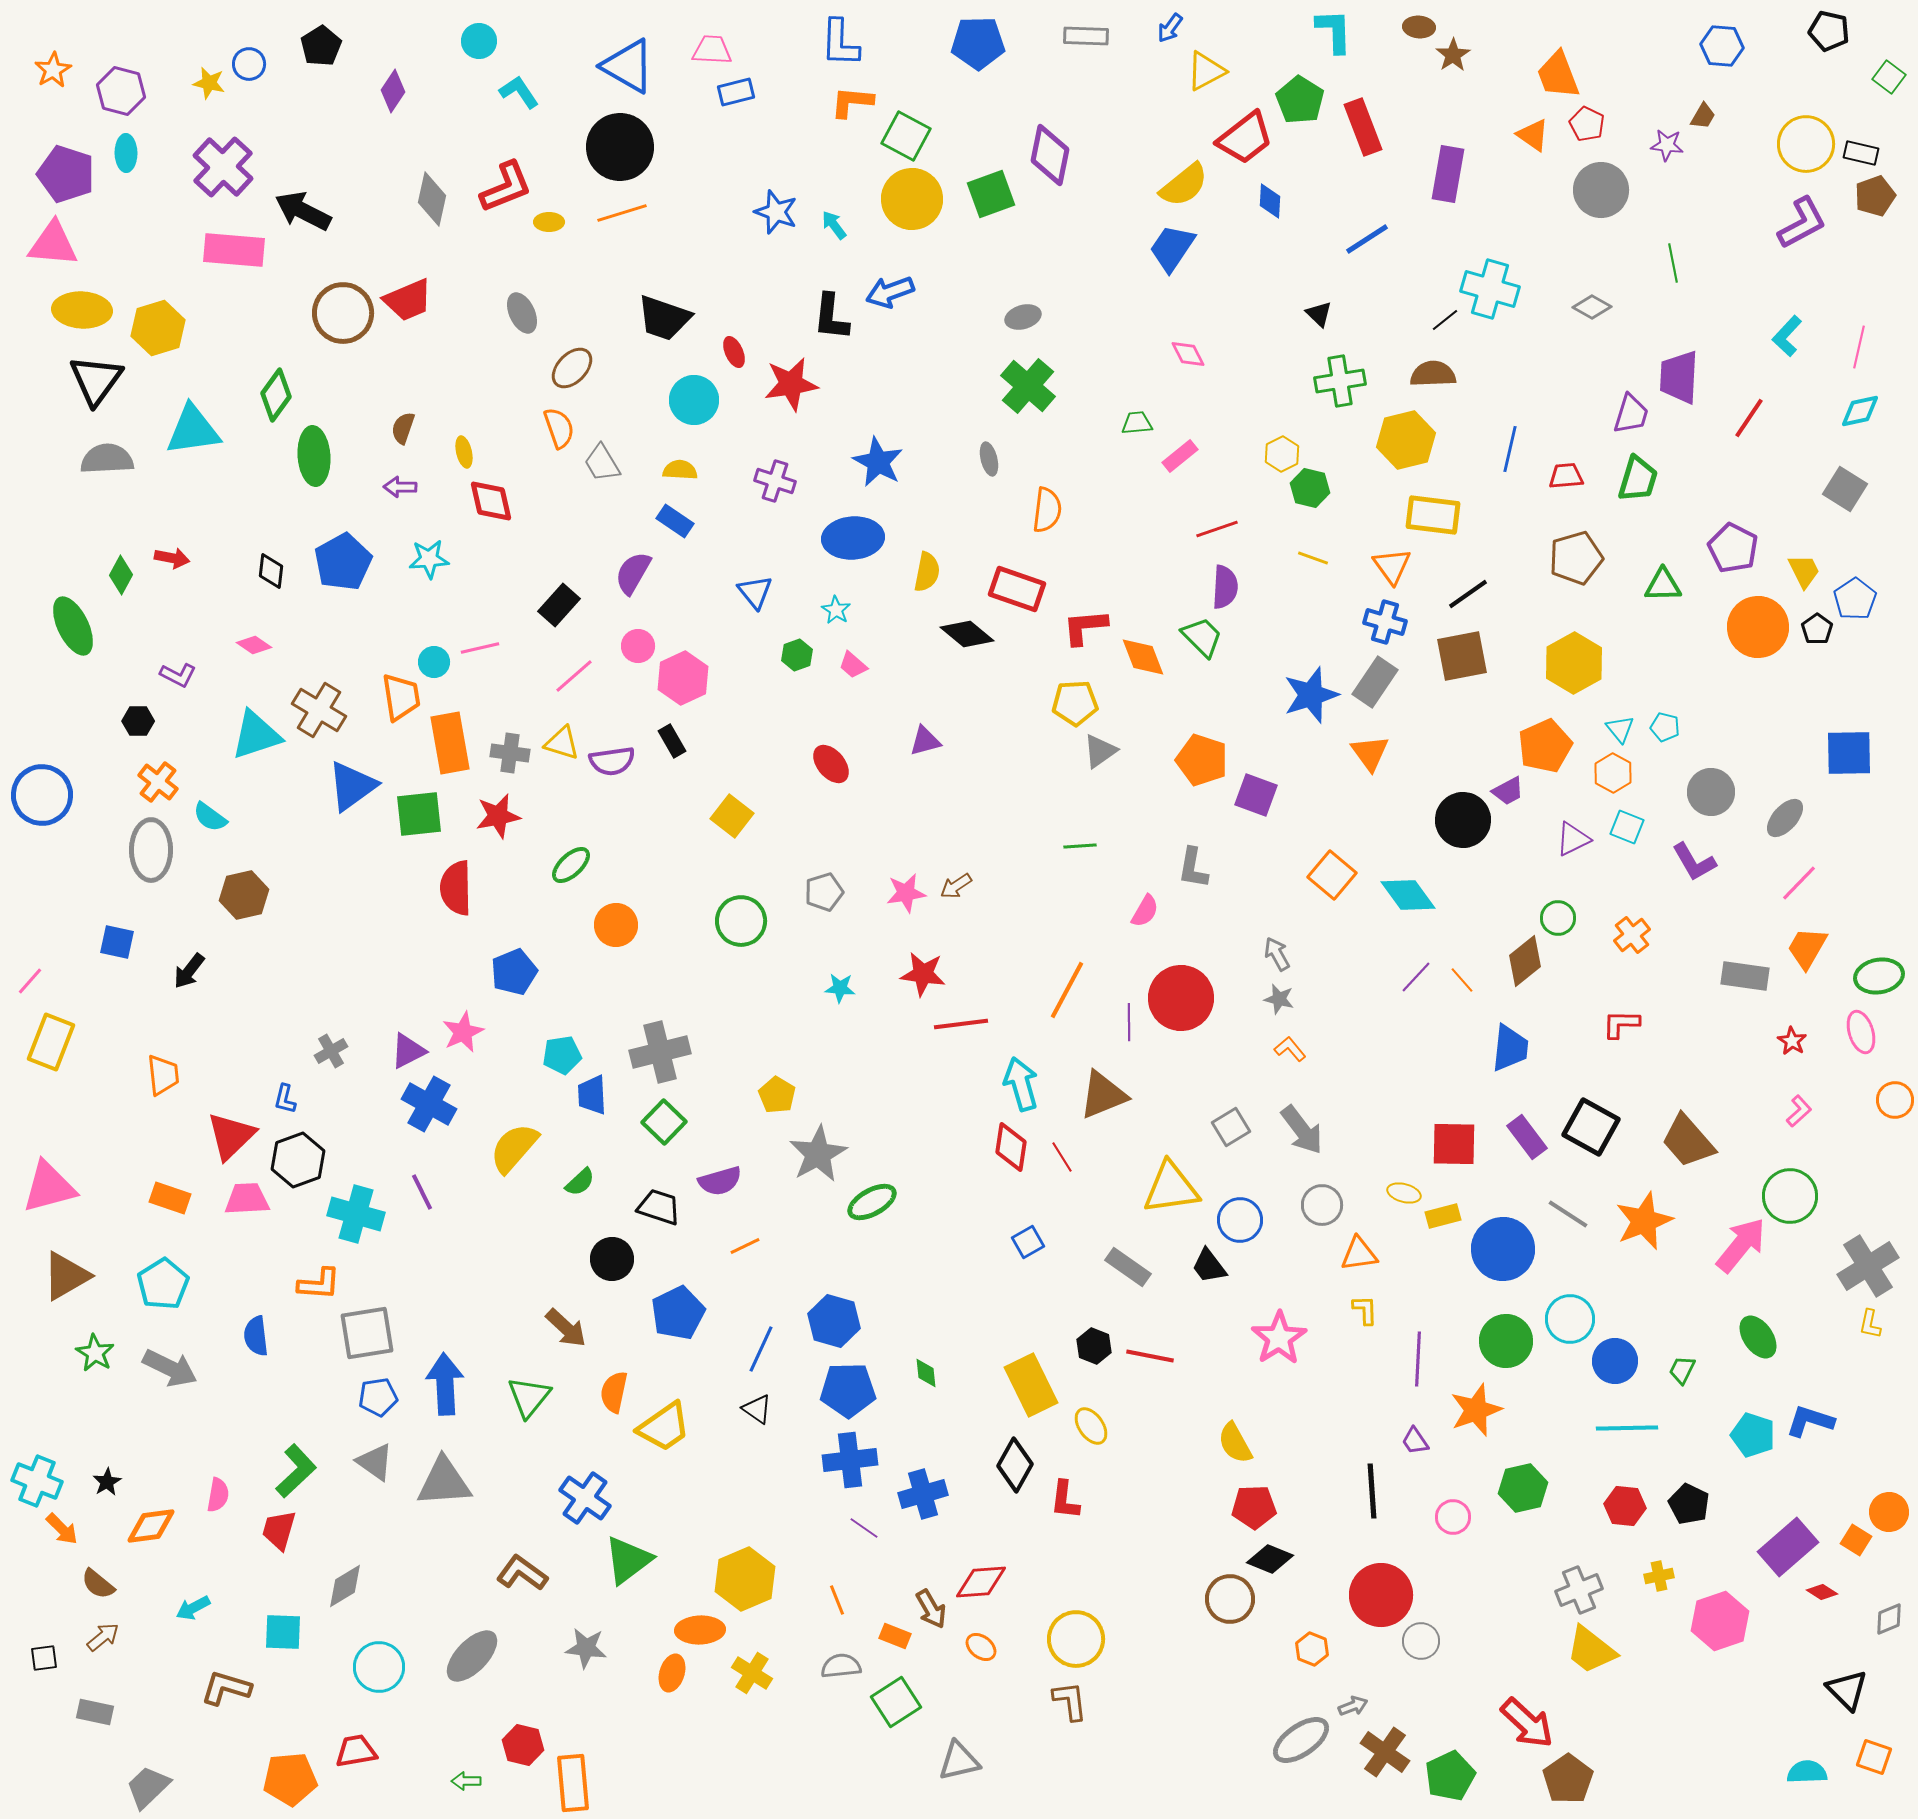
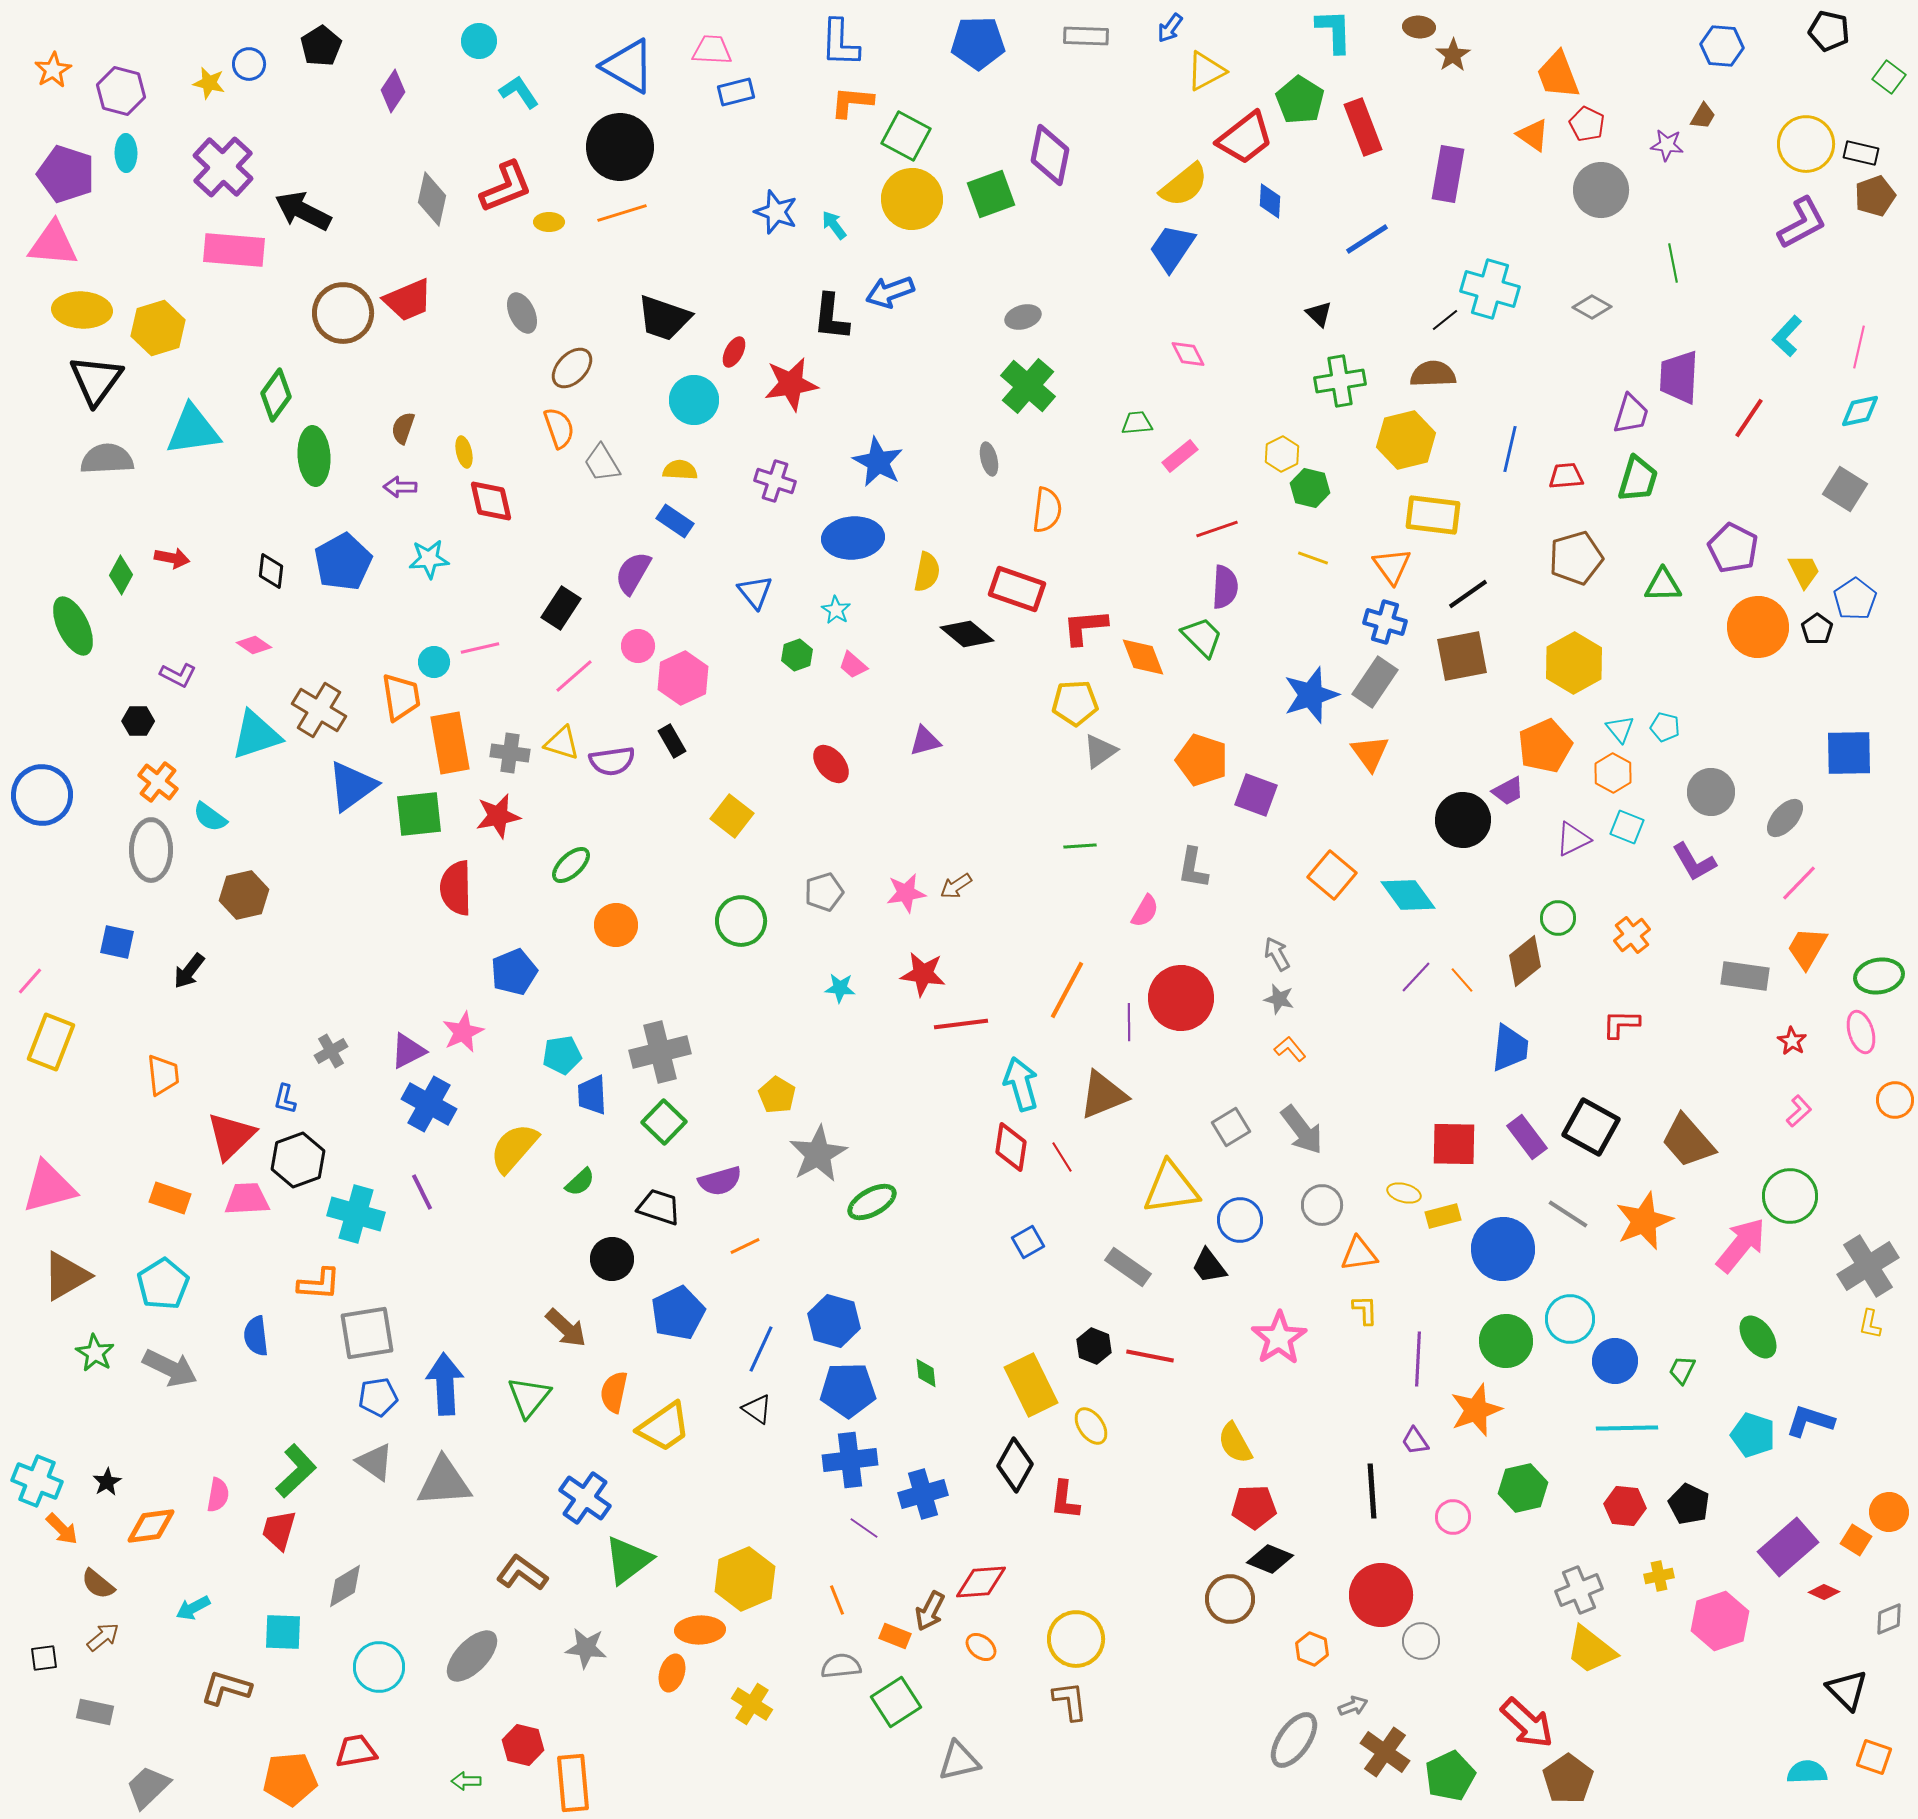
red ellipse at (734, 352): rotated 52 degrees clockwise
black rectangle at (559, 605): moved 2 px right, 3 px down; rotated 9 degrees counterclockwise
red diamond at (1822, 1592): moved 2 px right; rotated 8 degrees counterclockwise
brown arrow at (931, 1609): moved 1 px left, 2 px down; rotated 57 degrees clockwise
yellow cross at (752, 1673): moved 31 px down
gray ellipse at (1301, 1740): moved 7 px left; rotated 20 degrees counterclockwise
